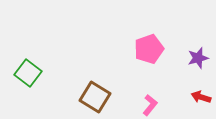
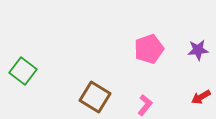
purple star: moved 8 px up; rotated 10 degrees clockwise
green square: moved 5 px left, 2 px up
red arrow: rotated 48 degrees counterclockwise
pink L-shape: moved 5 px left
